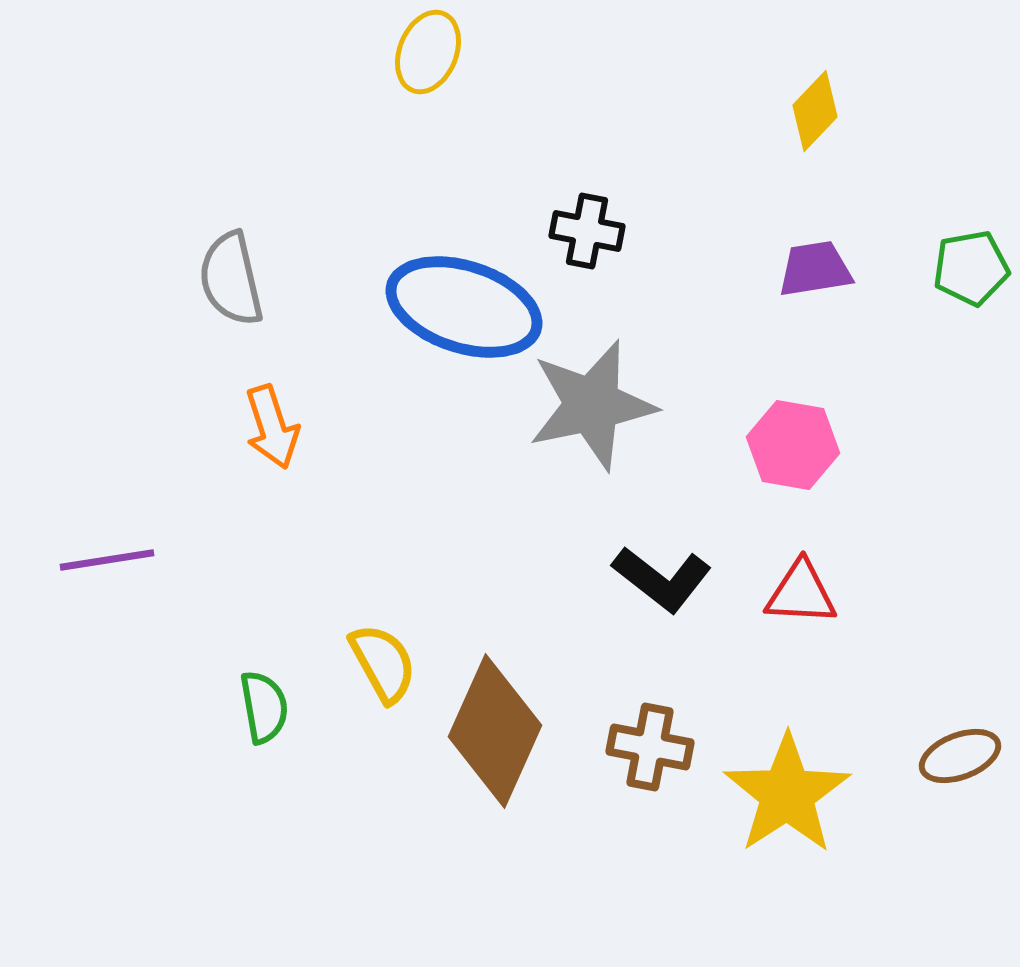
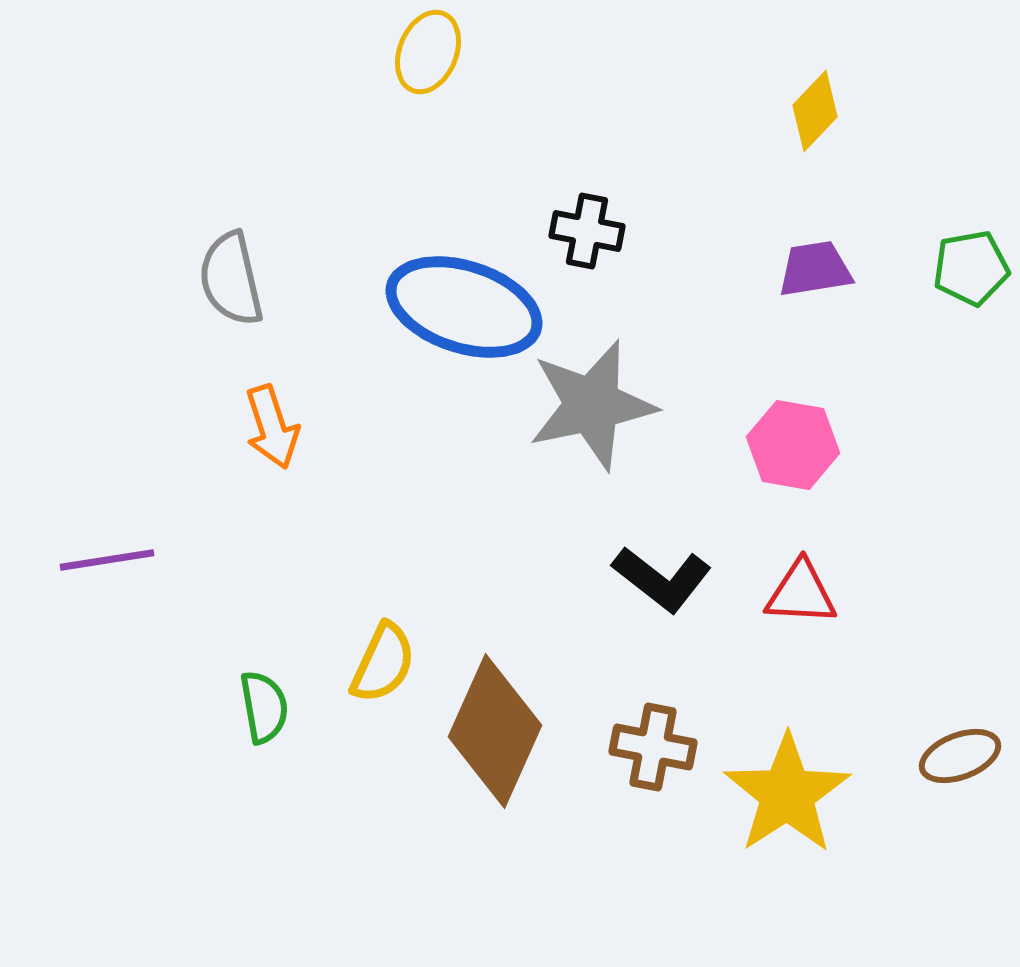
yellow semicircle: rotated 54 degrees clockwise
brown cross: moved 3 px right
